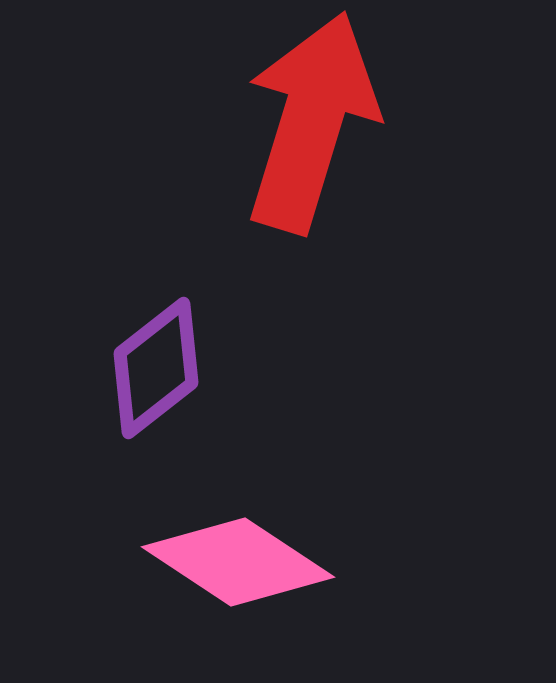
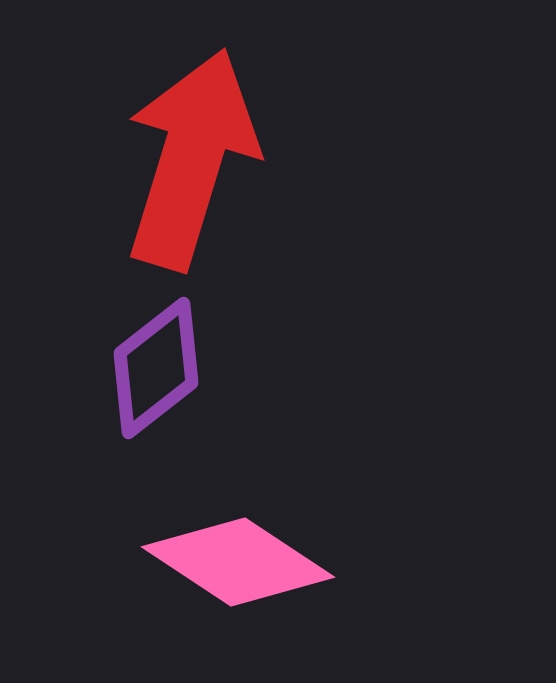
red arrow: moved 120 px left, 37 px down
